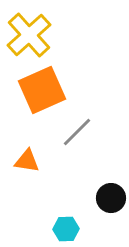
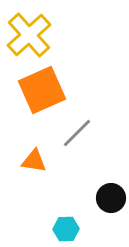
gray line: moved 1 px down
orange triangle: moved 7 px right
